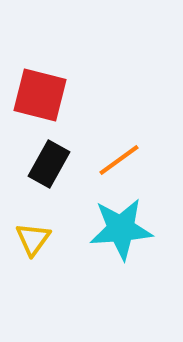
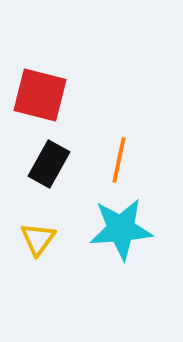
orange line: rotated 42 degrees counterclockwise
yellow triangle: moved 5 px right
